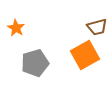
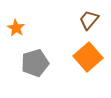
brown trapezoid: moved 8 px left, 7 px up; rotated 145 degrees clockwise
orange square: moved 3 px right, 2 px down; rotated 12 degrees counterclockwise
